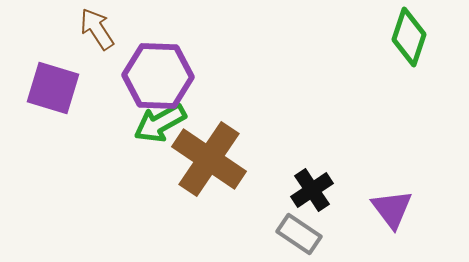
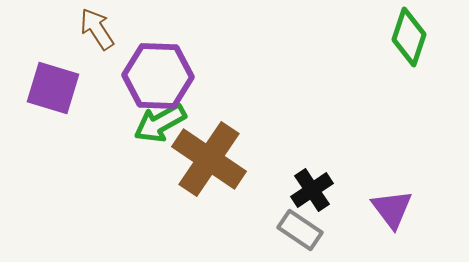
gray rectangle: moved 1 px right, 4 px up
